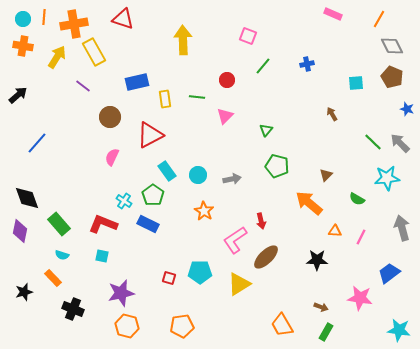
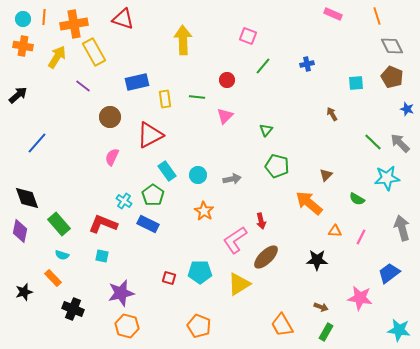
orange line at (379, 19): moved 2 px left, 3 px up; rotated 48 degrees counterclockwise
orange pentagon at (182, 326): moved 17 px right; rotated 30 degrees clockwise
